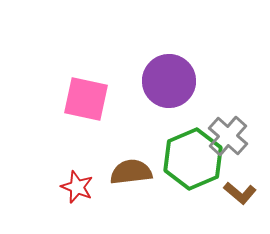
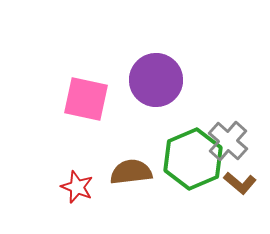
purple circle: moved 13 px left, 1 px up
gray cross: moved 5 px down
brown L-shape: moved 10 px up
